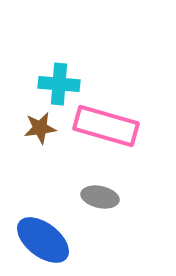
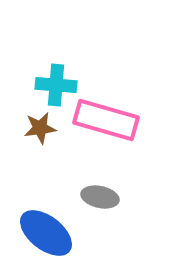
cyan cross: moved 3 px left, 1 px down
pink rectangle: moved 6 px up
blue ellipse: moved 3 px right, 7 px up
